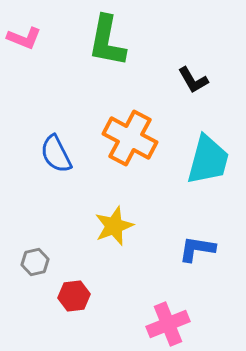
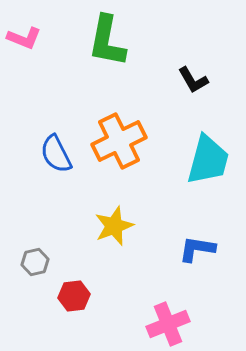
orange cross: moved 11 px left, 3 px down; rotated 36 degrees clockwise
